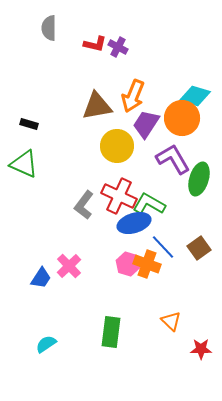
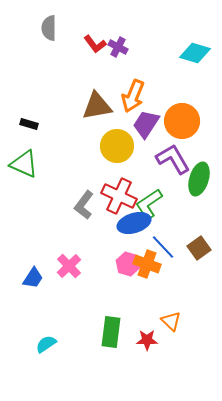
red L-shape: rotated 40 degrees clockwise
cyan diamond: moved 43 px up
orange circle: moved 3 px down
green L-shape: rotated 64 degrees counterclockwise
blue trapezoid: moved 8 px left
red star: moved 54 px left, 9 px up
